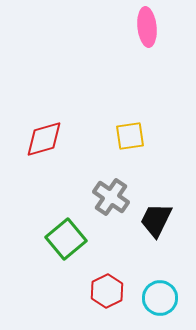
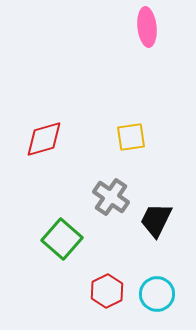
yellow square: moved 1 px right, 1 px down
green square: moved 4 px left; rotated 9 degrees counterclockwise
cyan circle: moved 3 px left, 4 px up
